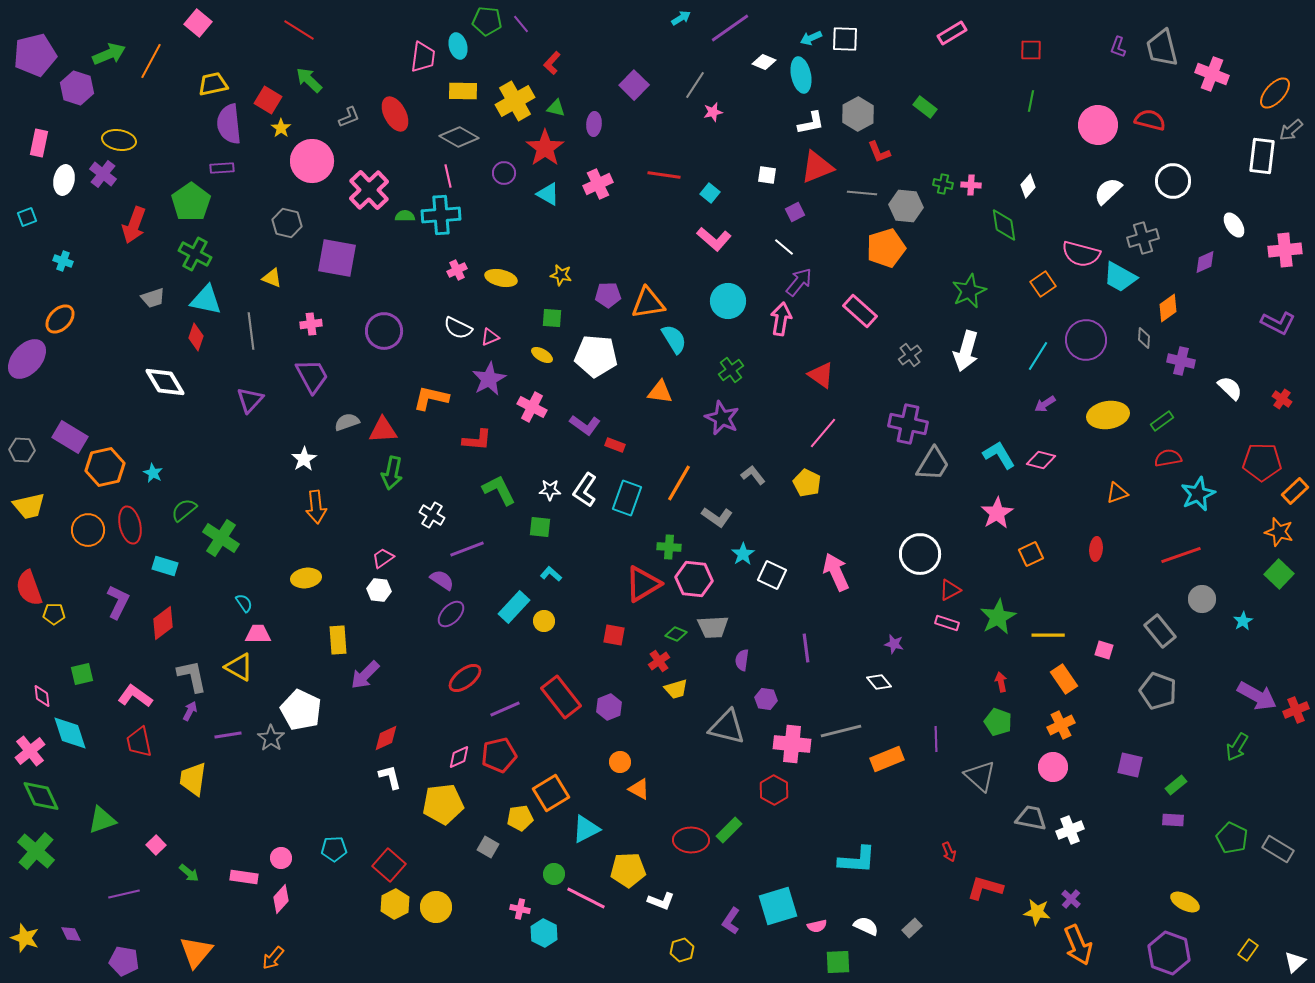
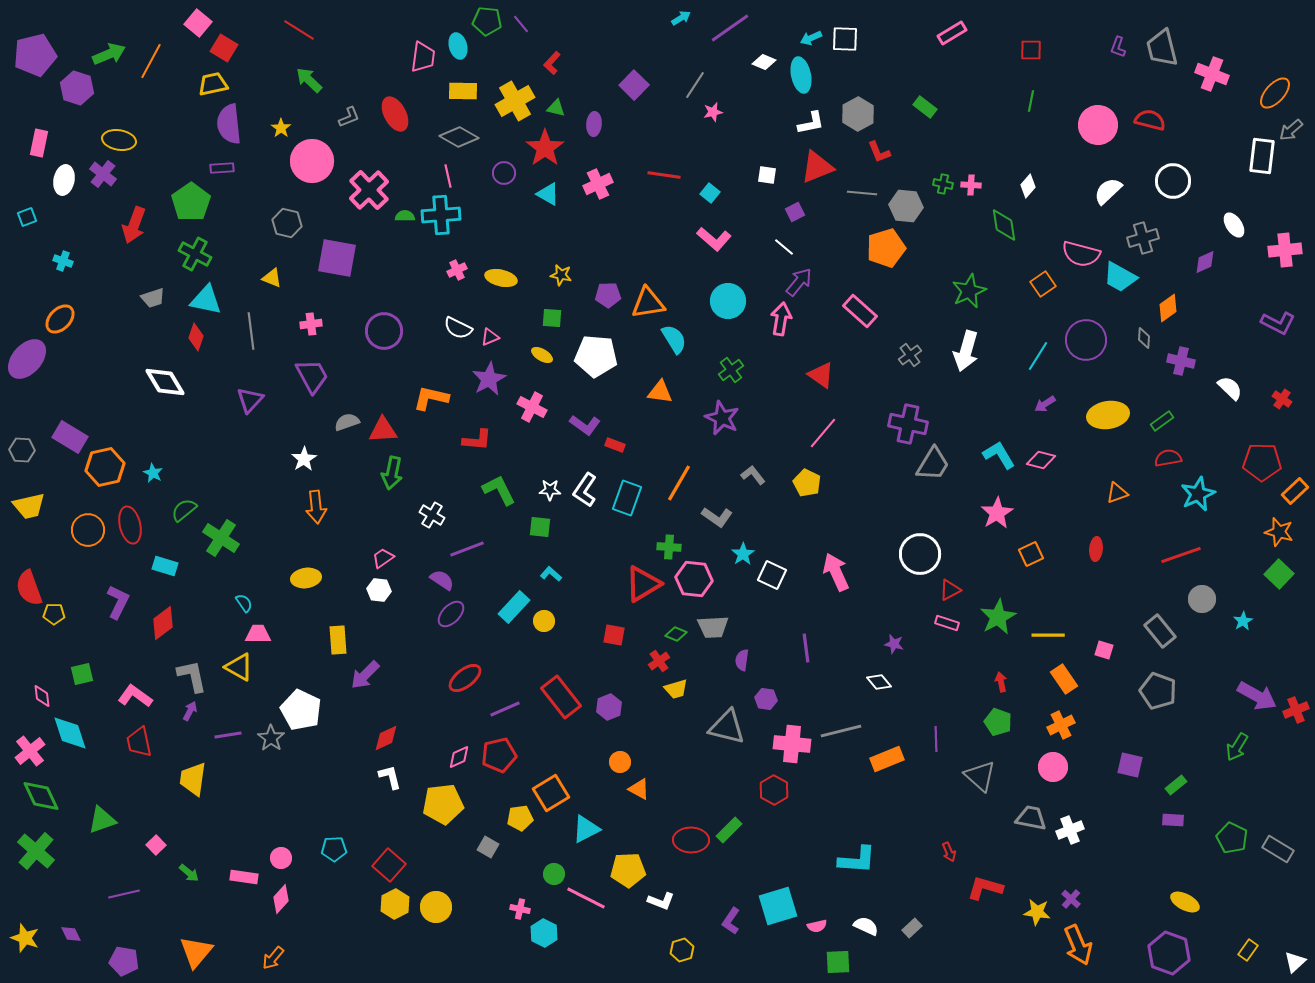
red square at (268, 100): moved 44 px left, 52 px up
